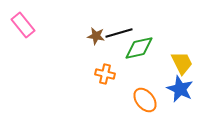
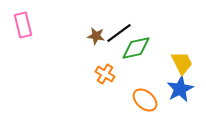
pink rectangle: rotated 25 degrees clockwise
black line: rotated 20 degrees counterclockwise
green diamond: moved 3 px left
orange cross: rotated 18 degrees clockwise
blue star: rotated 20 degrees clockwise
orange ellipse: rotated 10 degrees counterclockwise
